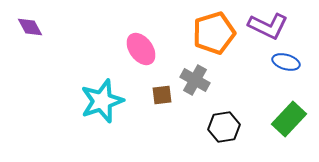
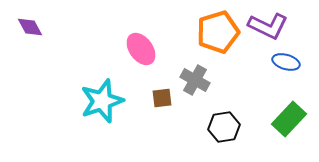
orange pentagon: moved 4 px right, 1 px up
brown square: moved 3 px down
